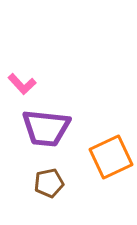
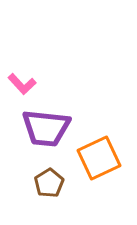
orange square: moved 12 px left, 1 px down
brown pentagon: rotated 20 degrees counterclockwise
